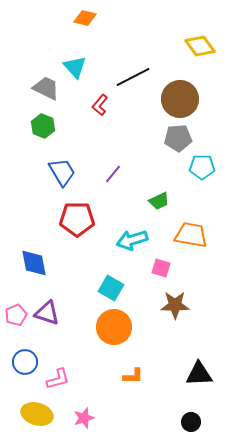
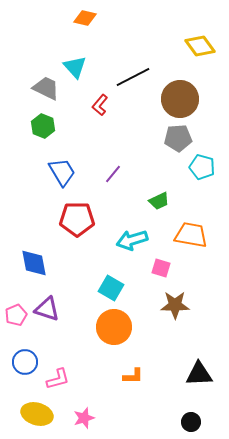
cyan pentagon: rotated 15 degrees clockwise
purple triangle: moved 4 px up
